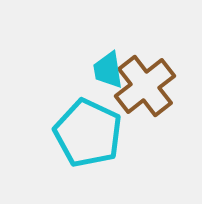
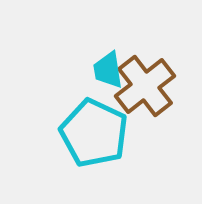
cyan pentagon: moved 6 px right
